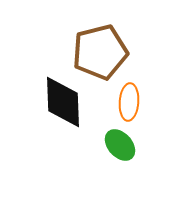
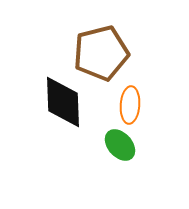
brown pentagon: moved 1 px right, 1 px down
orange ellipse: moved 1 px right, 3 px down
